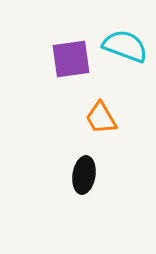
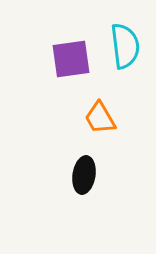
cyan semicircle: rotated 63 degrees clockwise
orange trapezoid: moved 1 px left
